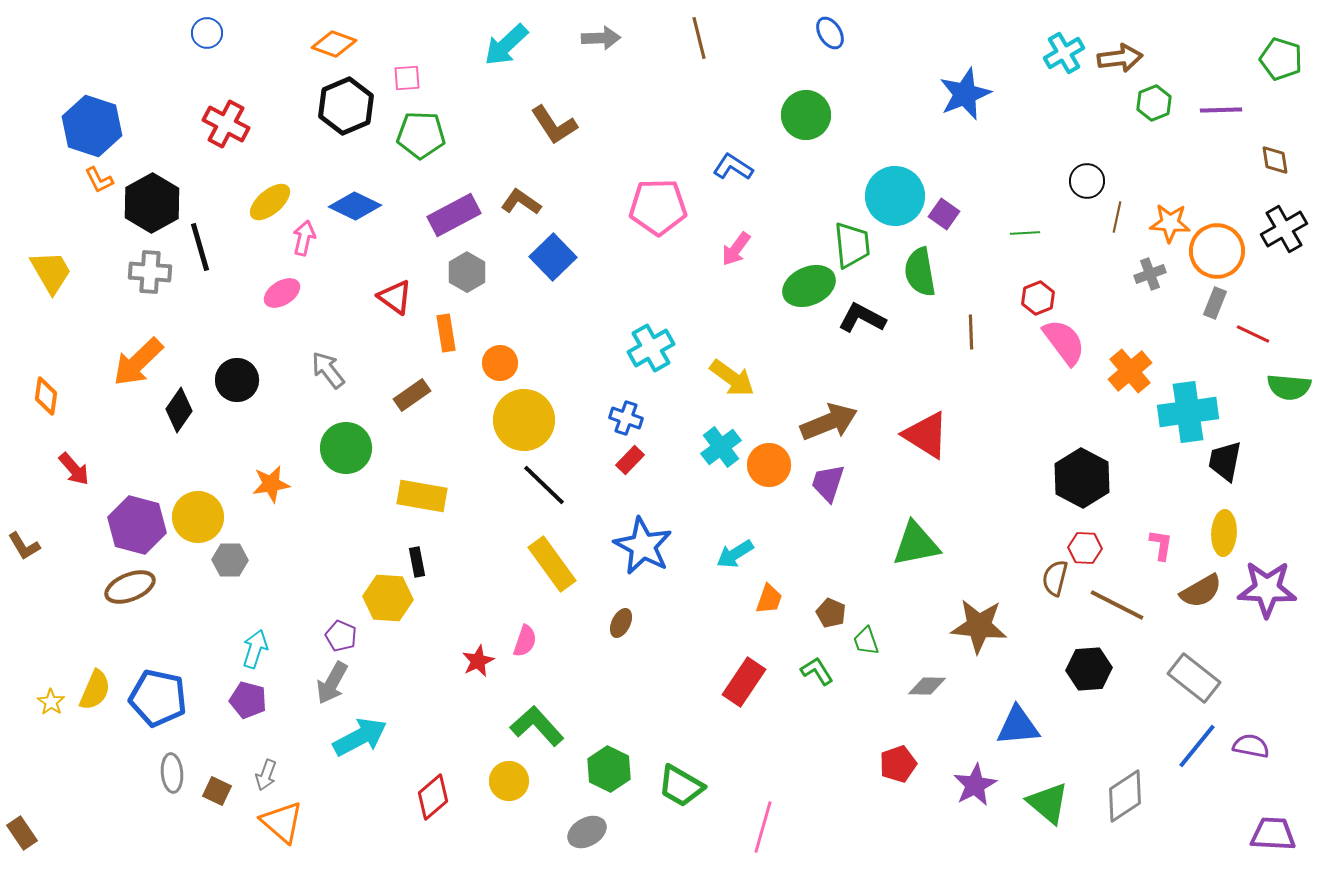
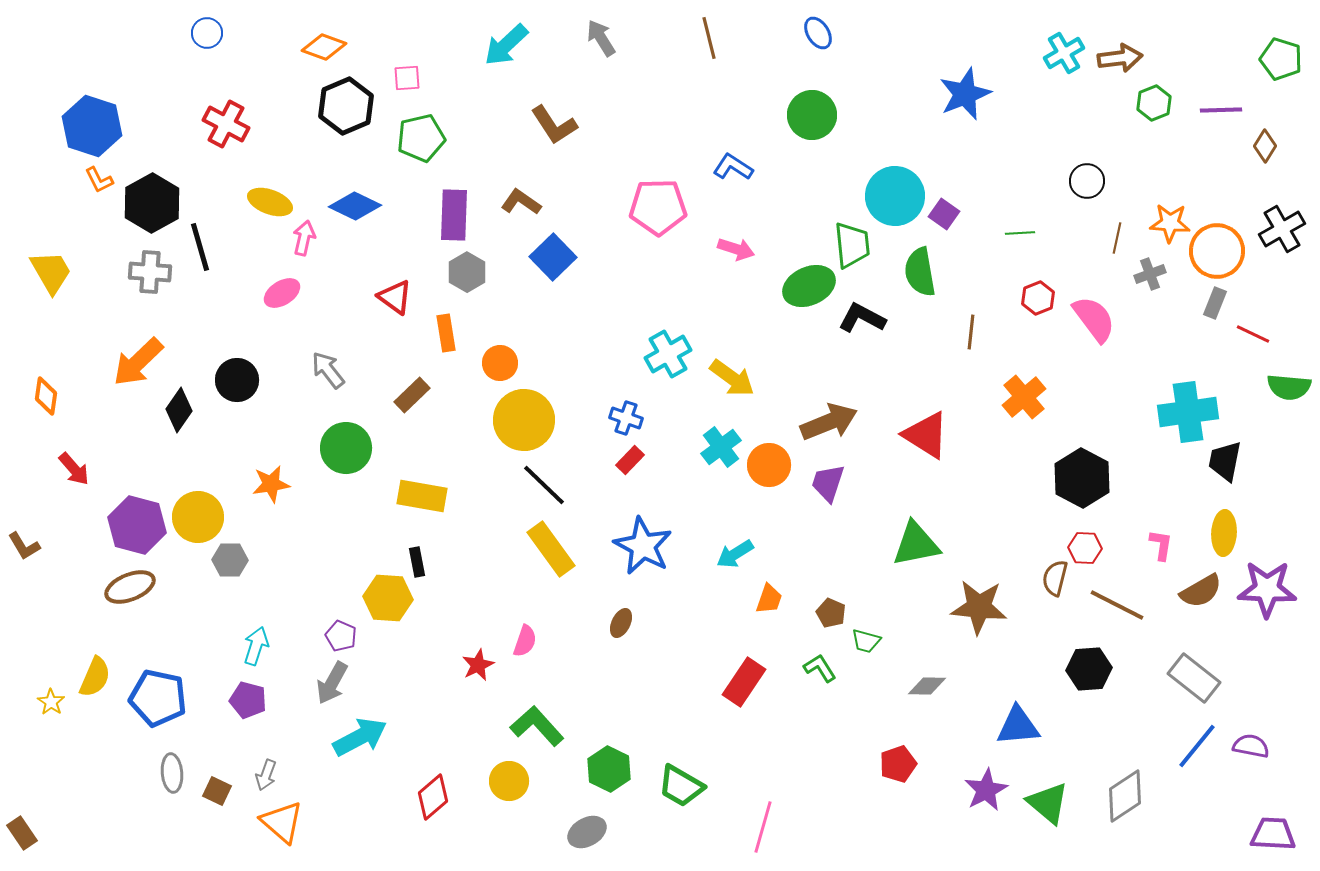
blue ellipse at (830, 33): moved 12 px left
gray arrow at (601, 38): rotated 120 degrees counterclockwise
brown line at (699, 38): moved 10 px right
orange diamond at (334, 44): moved 10 px left, 3 px down
green circle at (806, 115): moved 6 px right
green pentagon at (421, 135): moved 3 px down; rotated 15 degrees counterclockwise
brown diamond at (1275, 160): moved 10 px left, 14 px up; rotated 40 degrees clockwise
yellow ellipse at (270, 202): rotated 60 degrees clockwise
purple rectangle at (454, 215): rotated 60 degrees counterclockwise
brown line at (1117, 217): moved 21 px down
black cross at (1284, 229): moved 2 px left
green line at (1025, 233): moved 5 px left
pink arrow at (736, 249): rotated 108 degrees counterclockwise
brown line at (971, 332): rotated 8 degrees clockwise
pink semicircle at (1064, 342): moved 30 px right, 23 px up
cyan cross at (651, 348): moved 17 px right, 6 px down
orange cross at (1130, 371): moved 106 px left, 26 px down
brown rectangle at (412, 395): rotated 9 degrees counterclockwise
yellow rectangle at (552, 564): moved 1 px left, 15 px up
brown star at (979, 626): moved 19 px up
green trapezoid at (866, 641): rotated 56 degrees counterclockwise
cyan arrow at (255, 649): moved 1 px right, 3 px up
red star at (478, 661): moved 4 px down
green L-shape at (817, 671): moved 3 px right, 3 px up
yellow semicircle at (95, 690): moved 13 px up
purple star at (975, 785): moved 11 px right, 5 px down
